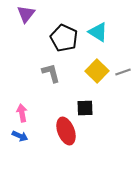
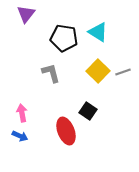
black pentagon: rotated 16 degrees counterclockwise
yellow square: moved 1 px right
black square: moved 3 px right, 3 px down; rotated 36 degrees clockwise
